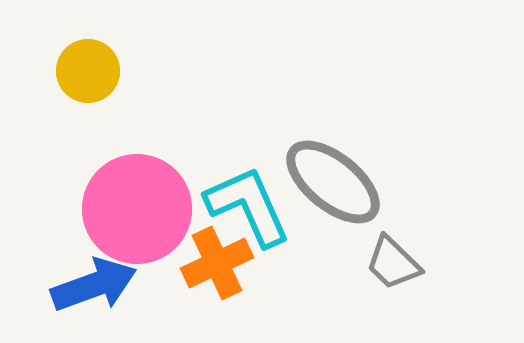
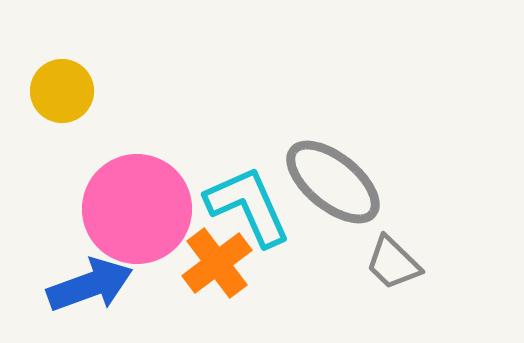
yellow circle: moved 26 px left, 20 px down
orange cross: rotated 12 degrees counterclockwise
blue arrow: moved 4 px left
